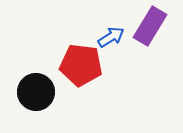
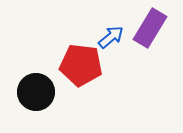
purple rectangle: moved 2 px down
blue arrow: rotated 8 degrees counterclockwise
